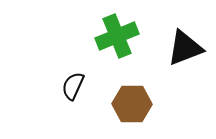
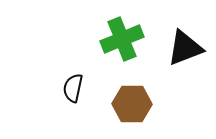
green cross: moved 5 px right, 3 px down
black semicircle: moved 2 px down; rotated 12 degrees counterclockwise
